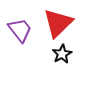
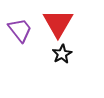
red triangle: rotated 16 degrees counterclockwise
